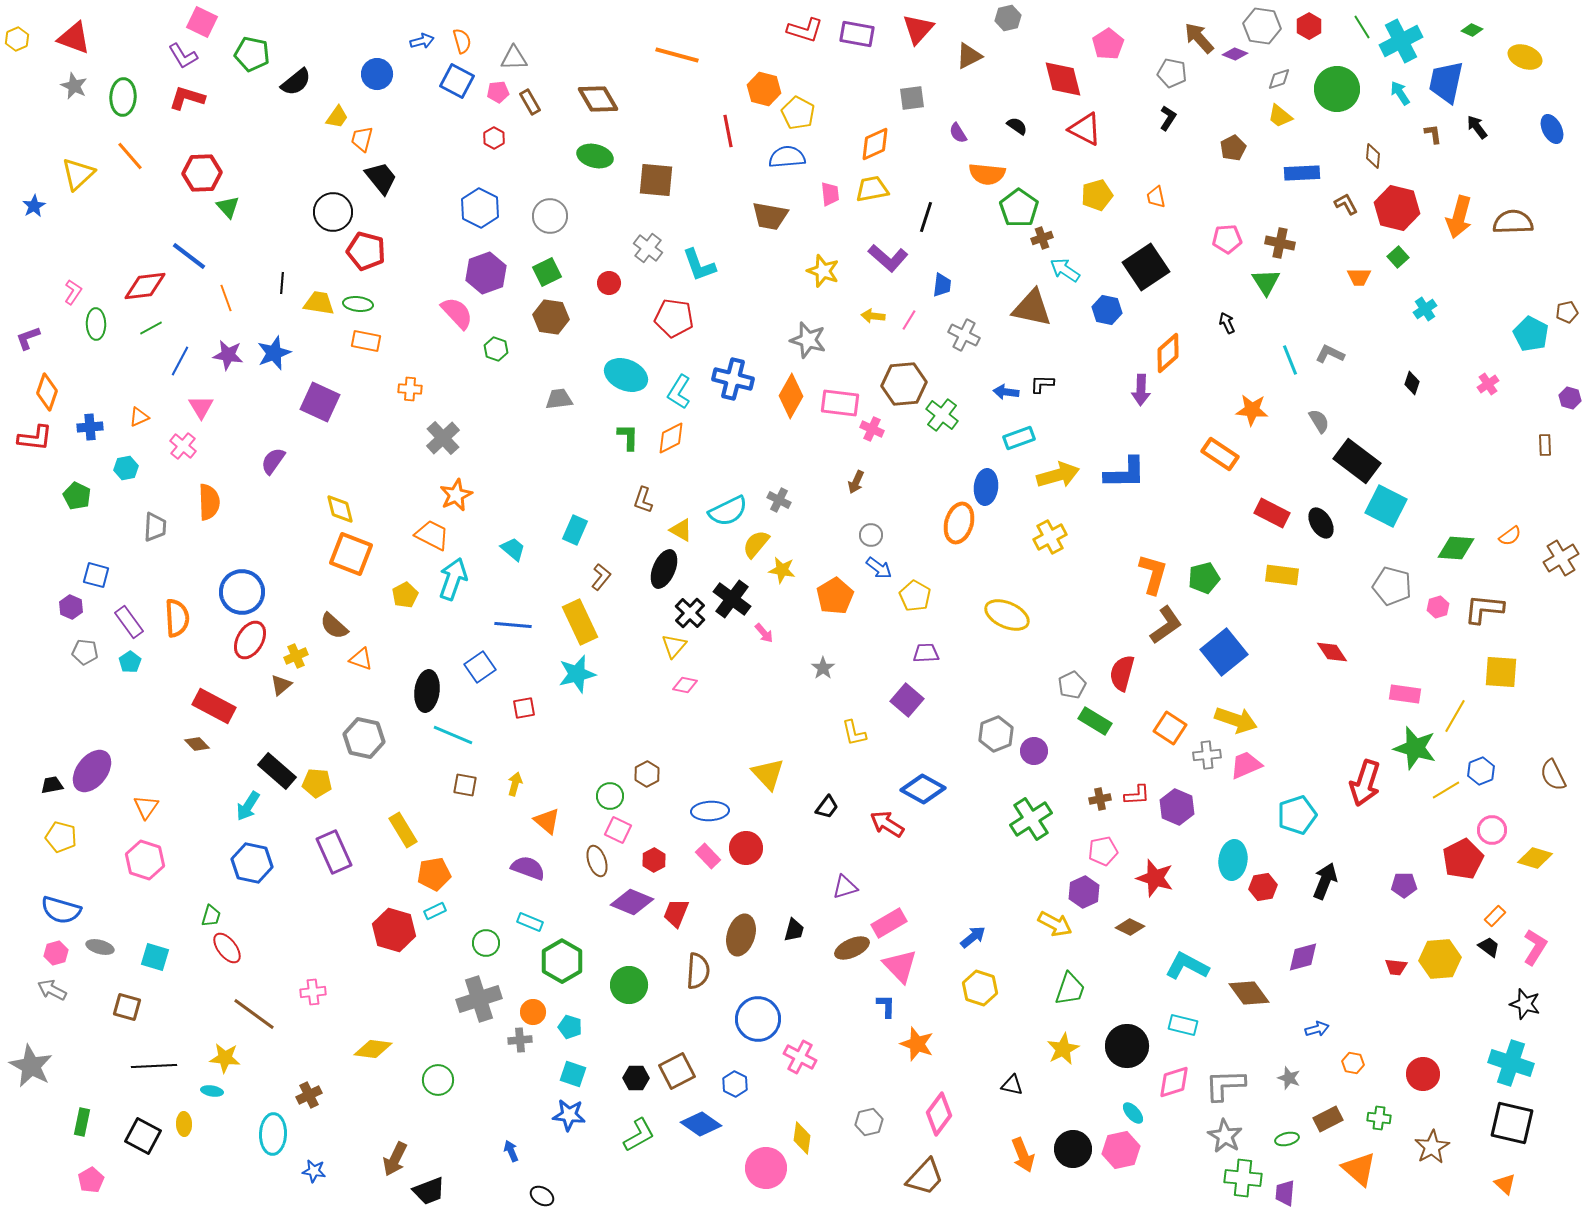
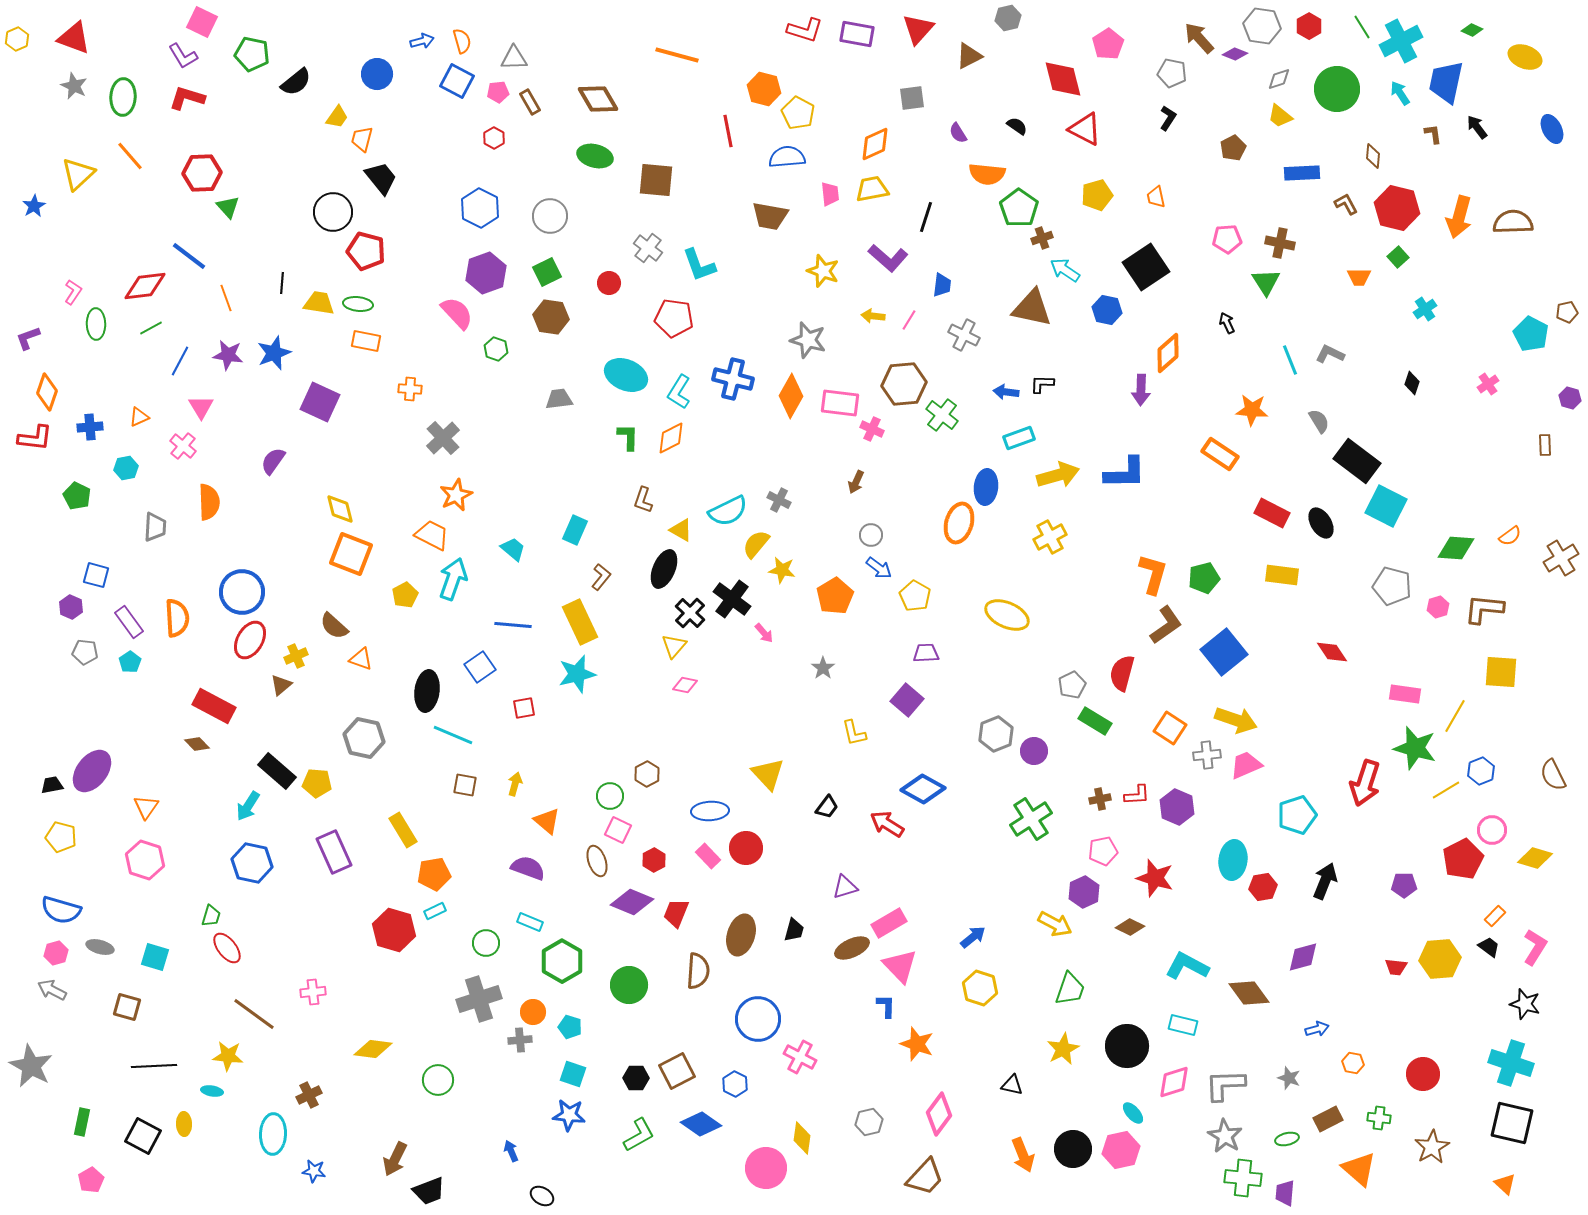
yellow star at (225, 1058): moved 3 px right, 2 px up
